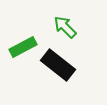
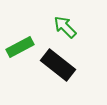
green rectangle: moved 3 px left
